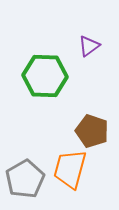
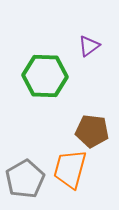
brown pentagon: rotated 12 degrees counterclockwise
